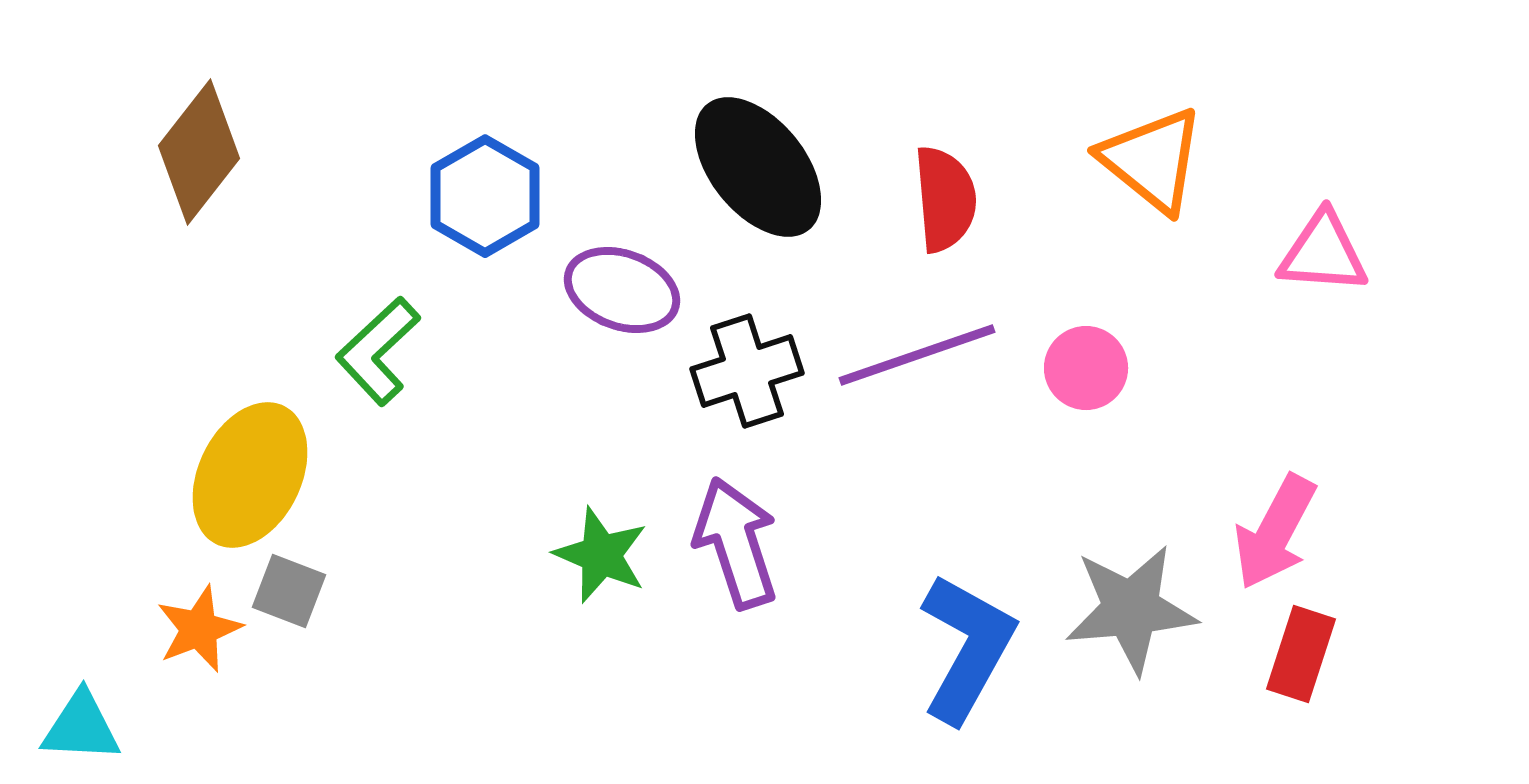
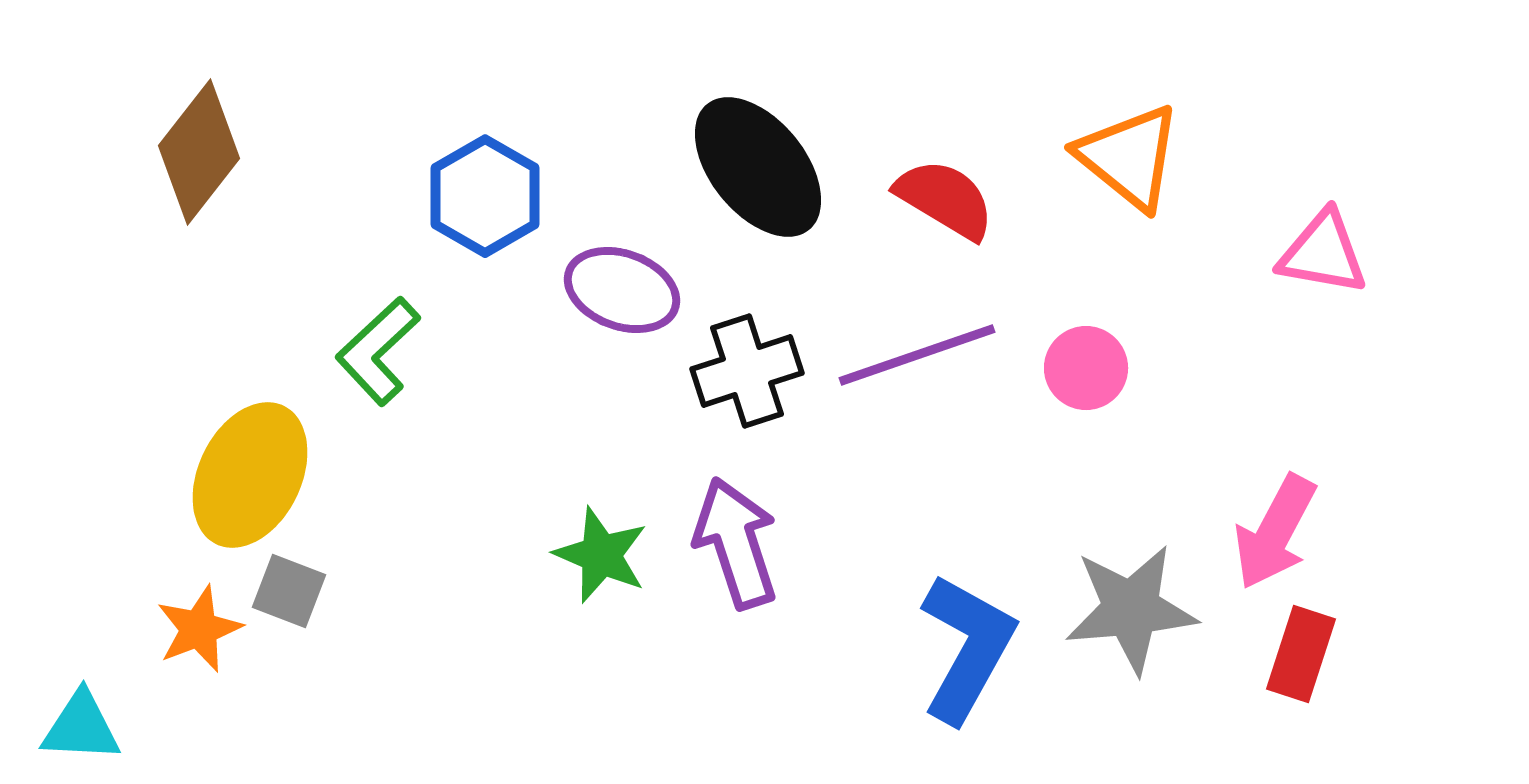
orange triangle: moved 23 px left, 3 px up
red semicircle: rotated 54 degrees counterclockwise
pink triangle: rotated 6 degrees clockwise
